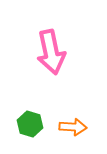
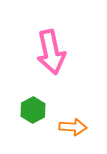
green hexagon: moved 3 px right, 14 px up; rotated 15 degrees clockwise
